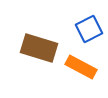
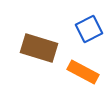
orange rectangle: moved 2 px right, 5 px down
